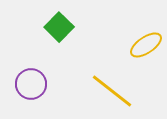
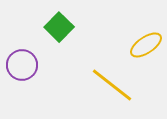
purple circle: moved 9 px left, 19 px up
yellow line: moved 6 px up
